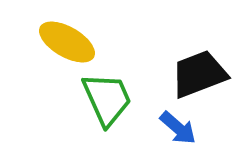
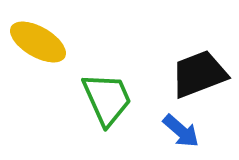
yellow ellipse: moved 29 px left
blue arrow: moved 3 px right, 3 px down
